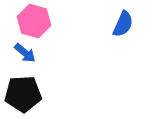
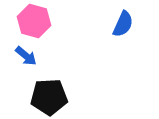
blue arrow: moved 1 px right, 3 px down
black pentagon: moved 26 px right, 3 px down
